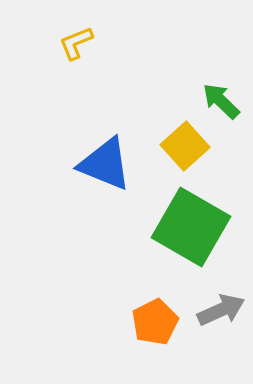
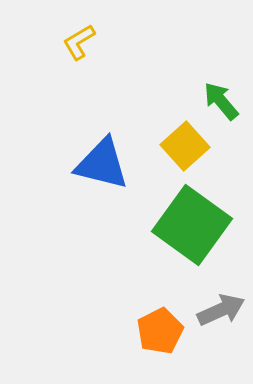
yellow L-shape: moved 3 px right, 1 px up; rotated 9 degrees counterclockwise
green arrow: rotated 6 degrees clockwise
blue triangle: moved 3 px left; rotated 8 degrees counterclockwise
green square: moved 1 px right, 2 px up; rotated 6 degrees clockwise
orange pentagon: moved 5 px right, 9 px down
